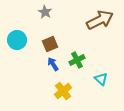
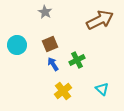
cyan circle: moved 5 px down
cyan triangle: moved 1 px right, 10 px down
